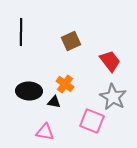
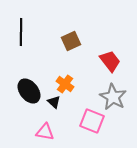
black ellipse: rotated 50 degrees clockwise
black triangle: rotated 32 degrees clockwise
